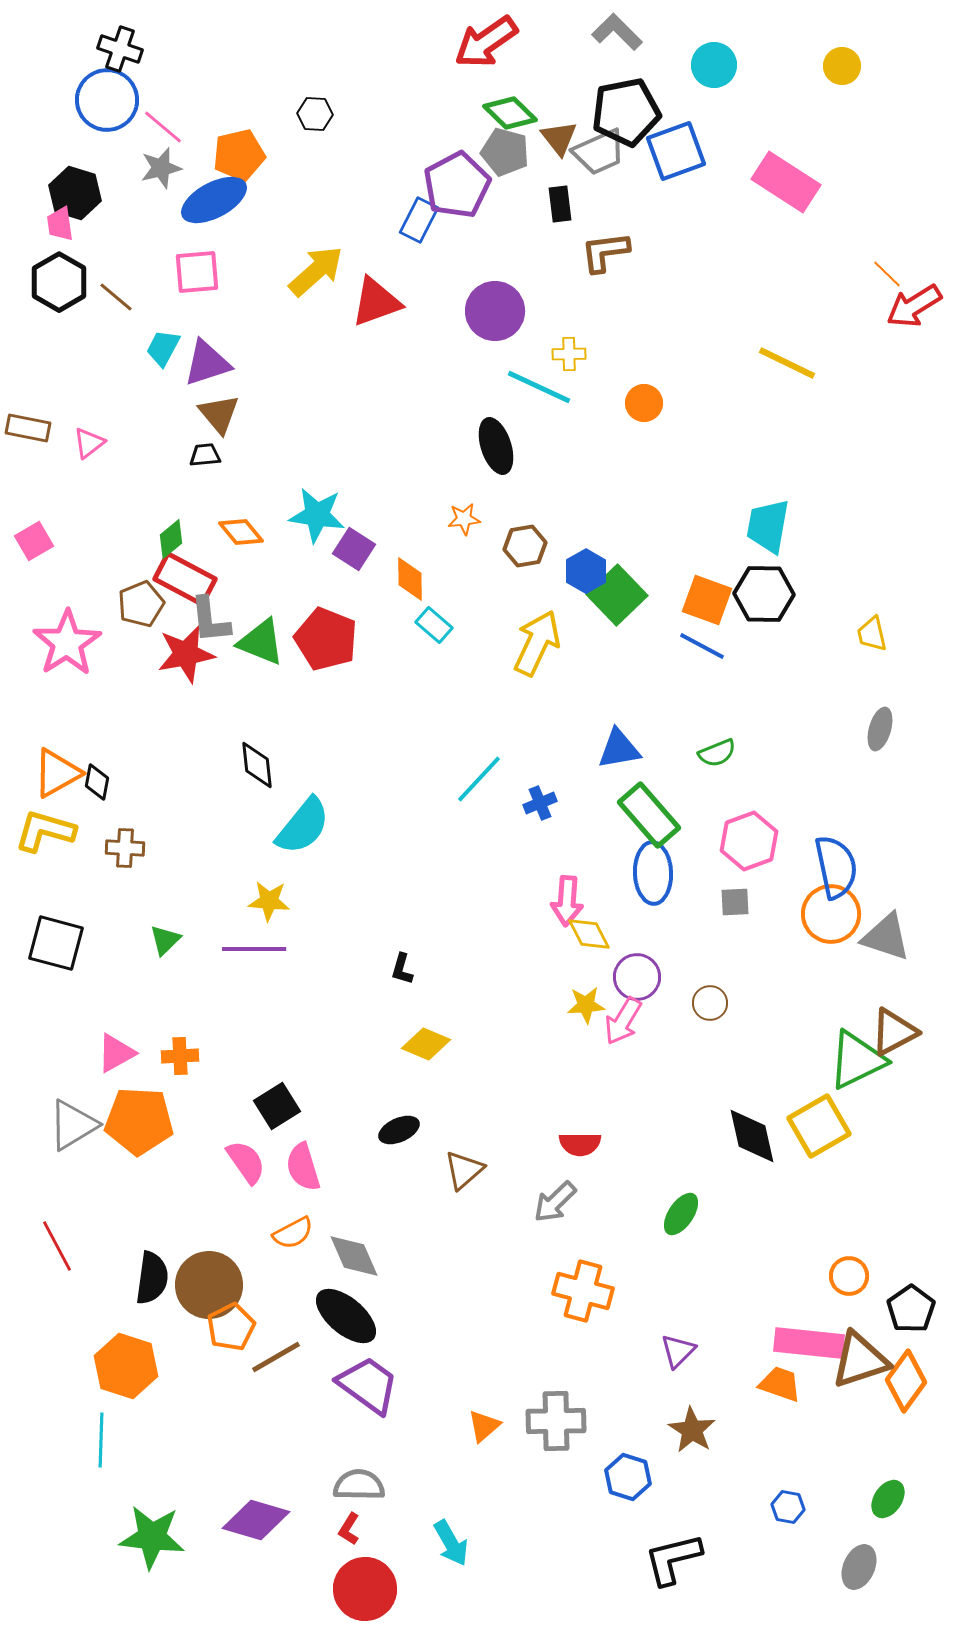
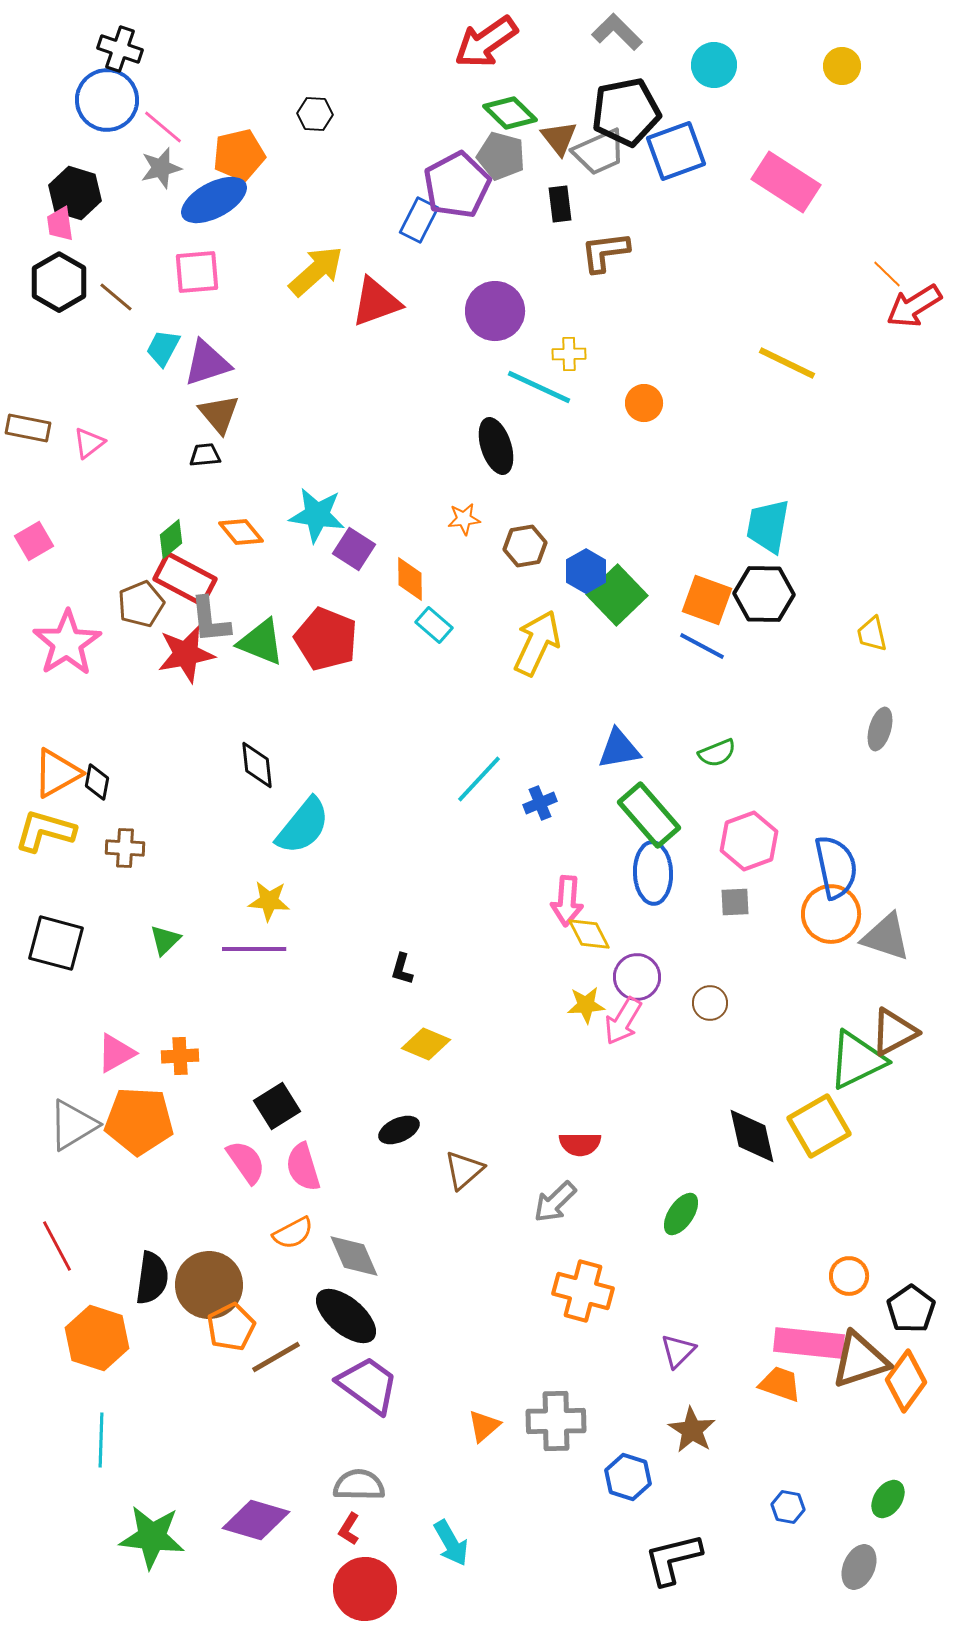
gray pentagon at (505, 152): moved 4 px left, 4 px down
orange hexagon at (126, 1366): moved 29 px left, 28 px up
